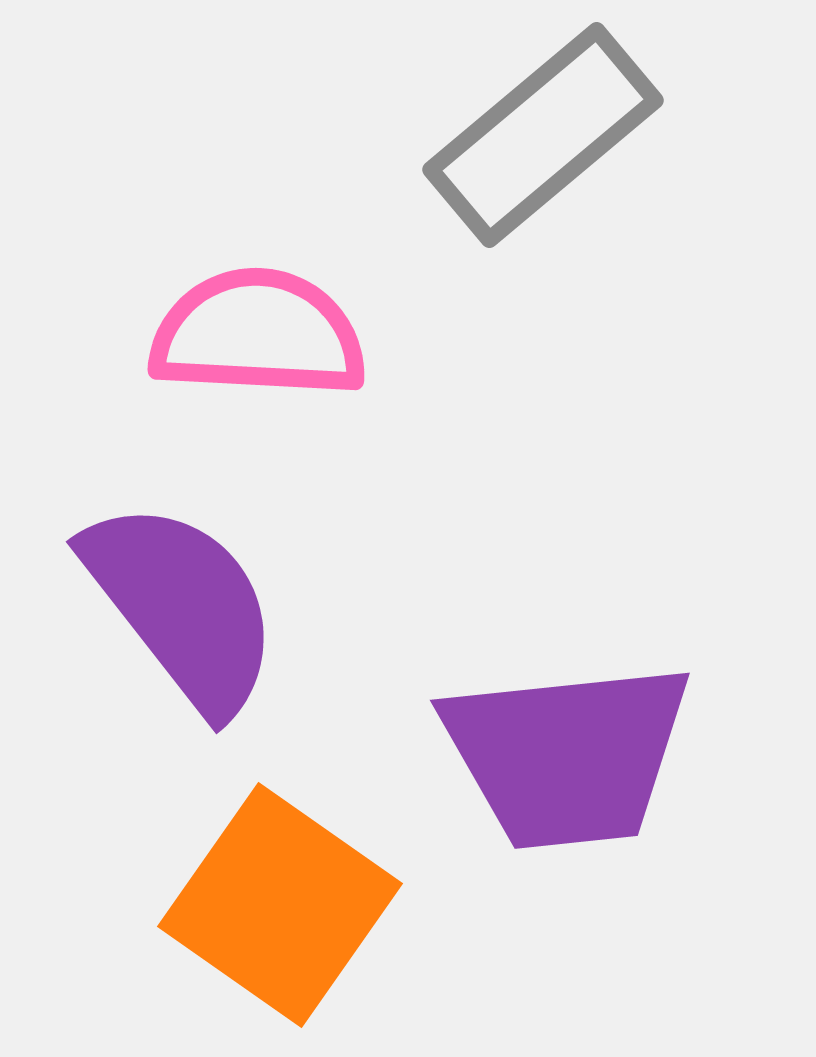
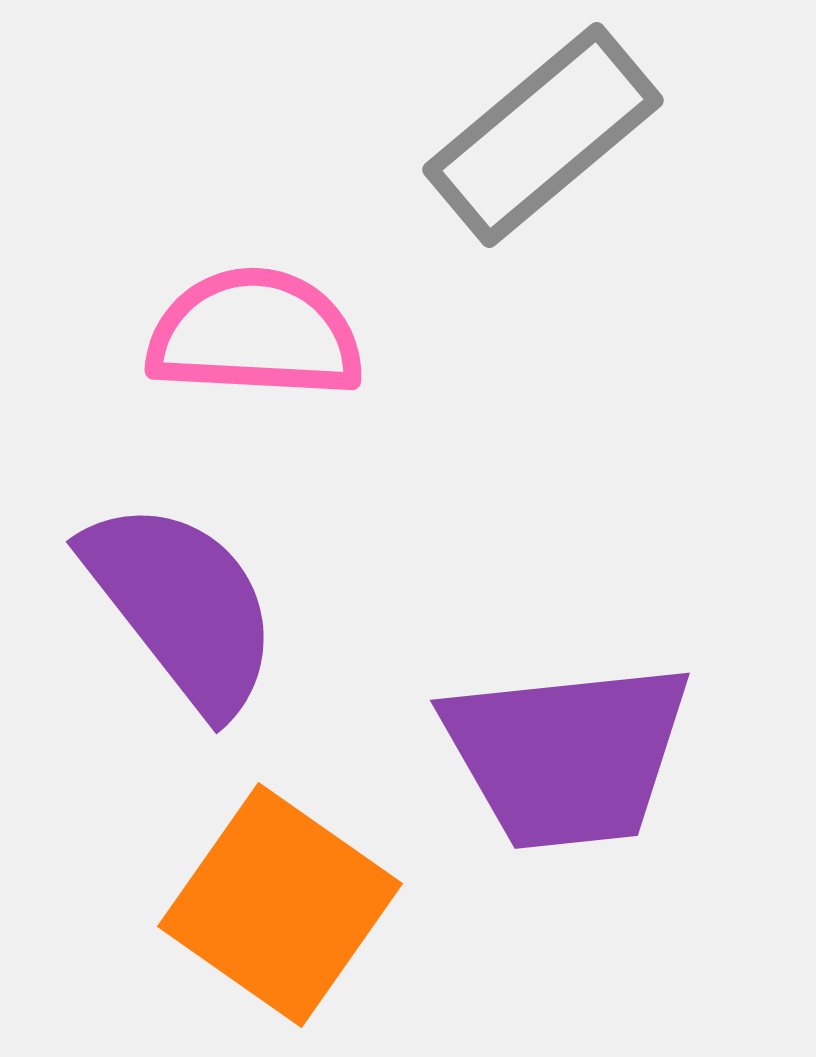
pink semicircle: moved 3 px left
